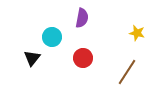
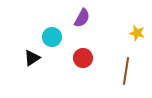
purple semicircle: rotated 18 degrees clockwise
black triangle: rotated 18 degrees clockwise
brown line: moved 1 px left, 1 px up; rotated 24 degrees counterclockwise
